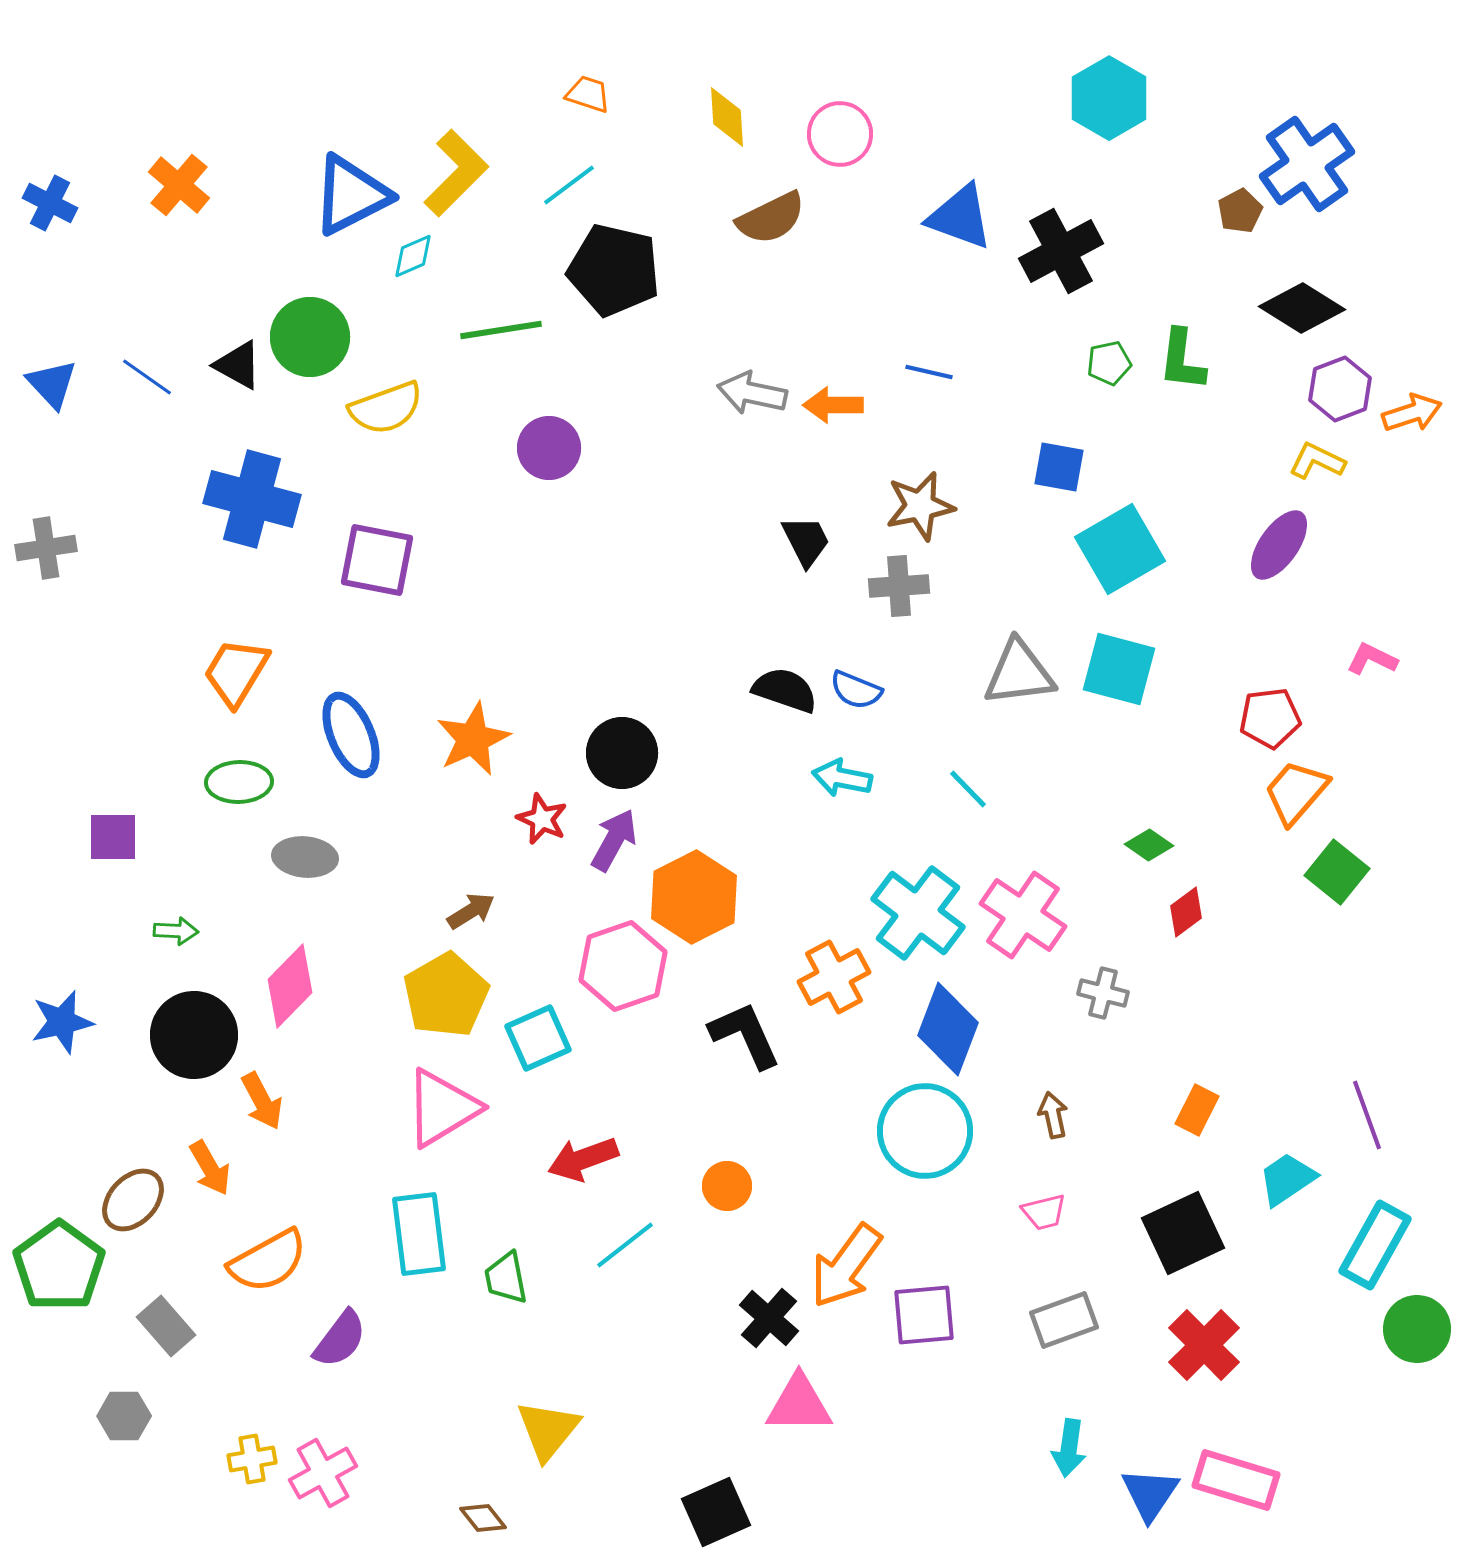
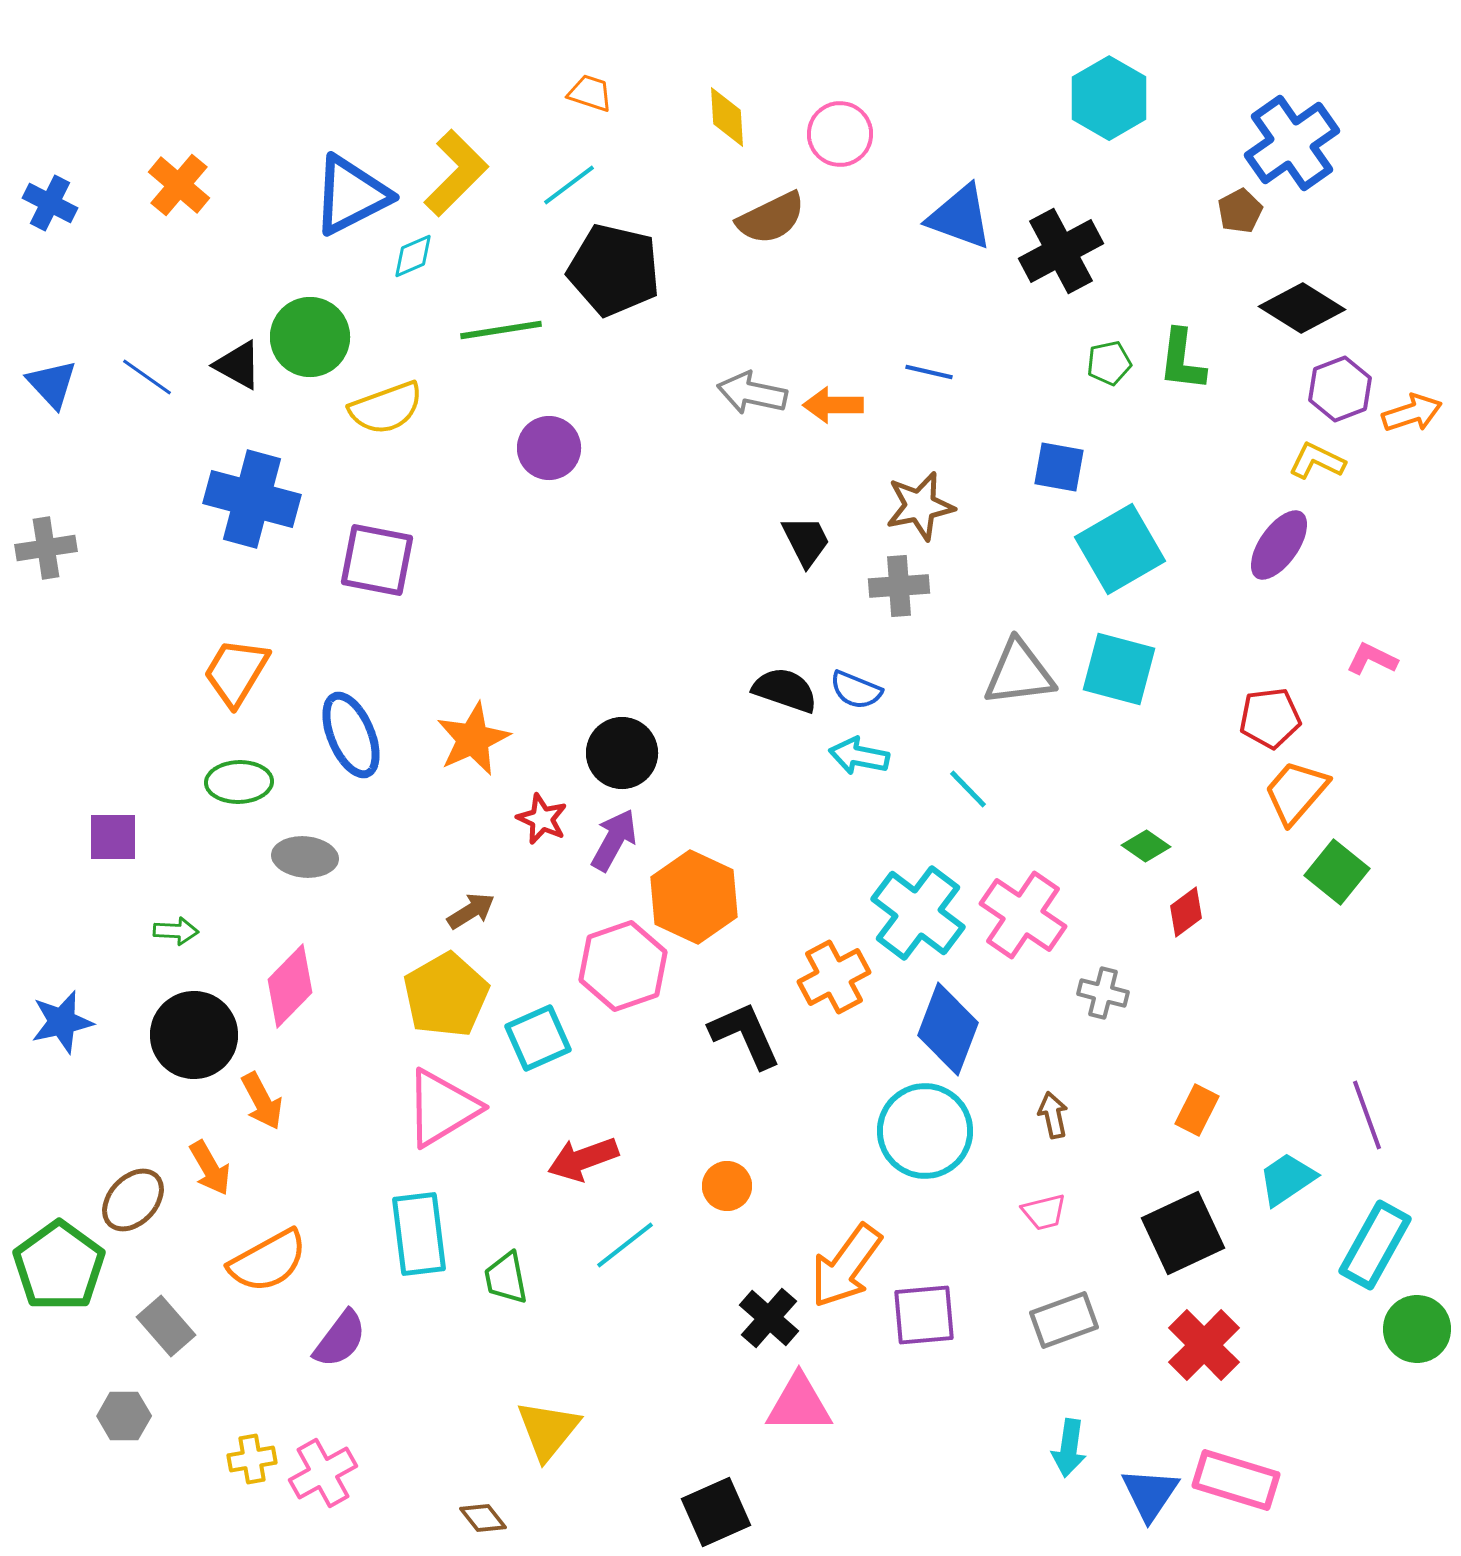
orange trapezoid at (588, 94): moved 2 px right, 1 px up
blue cross at (1307, 164): moved 15 px left, 21 px up
cyan arrow at (842, 778): moved 17 px right, 22 px up
green diamond at (1149, 845): moved 3 px left, 1 px down
orange hexagon at (694, 897): rotated 8 degrees counterclockwise
